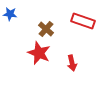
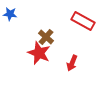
red rectangle: rotated 10 degrees clockwise
brown cross: moved 8 px down
red arrow: rotated 35 degrees clockwise
